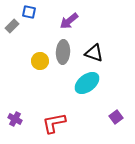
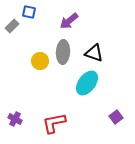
cyan ellipse: rotated 15 degrees counterclockwise
